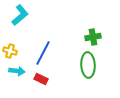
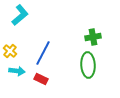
yellow cross: rotated 24 degrees clockwise
